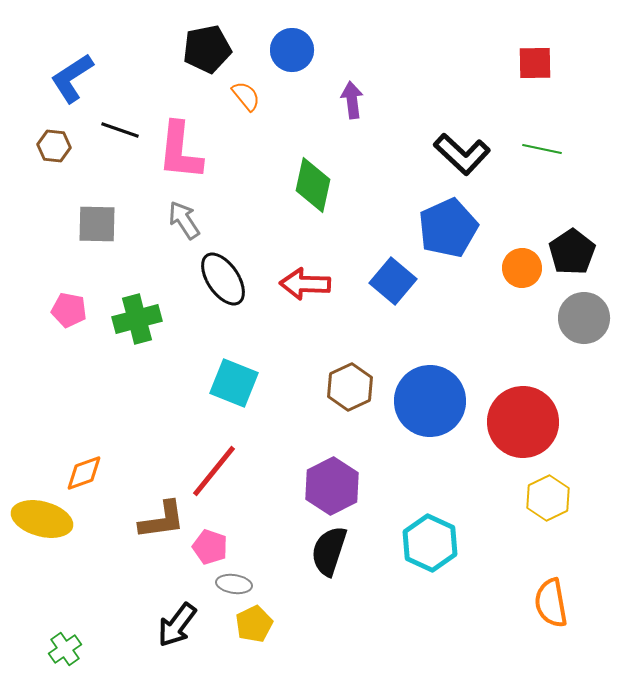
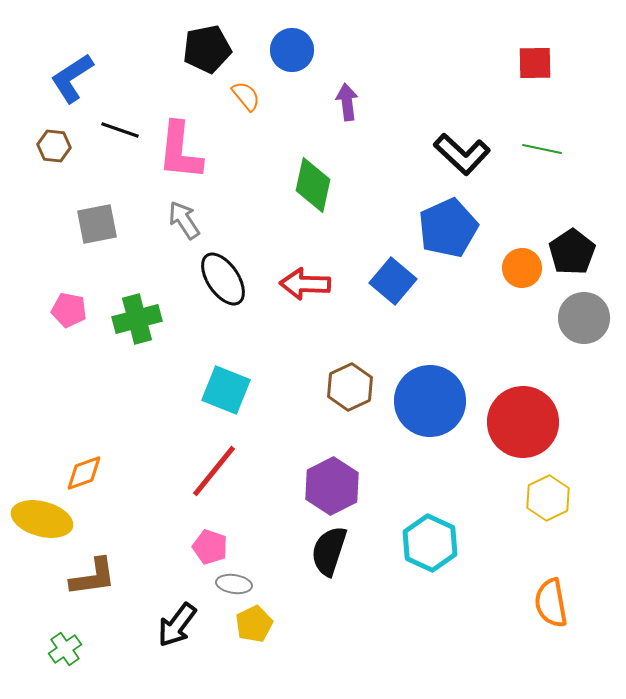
purple arrow at (352, 100): moved 5 px left, 2 px down
gray square at (97, 224): rotated 12 degrees counterclockwise
cyan square at (234, 383): moved 8 px left, 7 px down
brown L-shape at (162, 520): moved 69 px left, 57 px down
